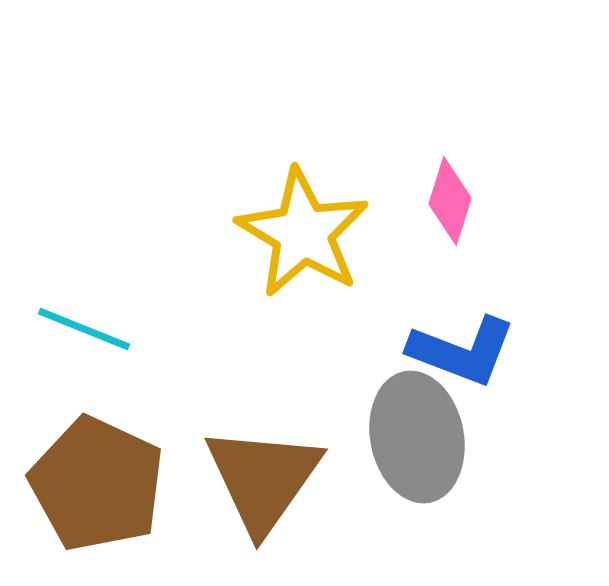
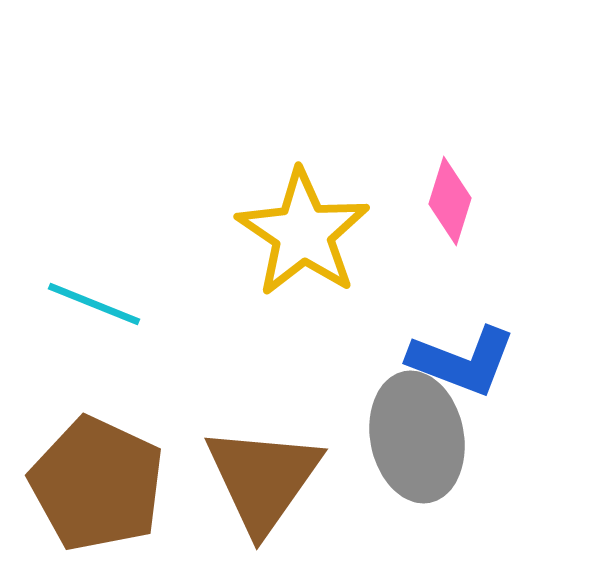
yellow star: rotated 3 degrees clockwise
cyan line: moved 10 px right, 25 px up
blue L-shape: moved 10 px down
